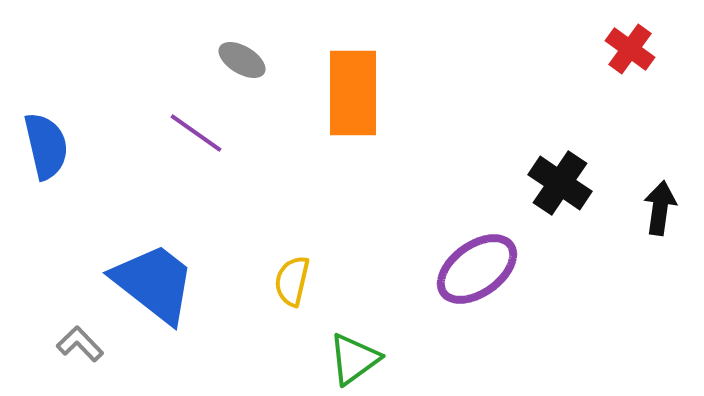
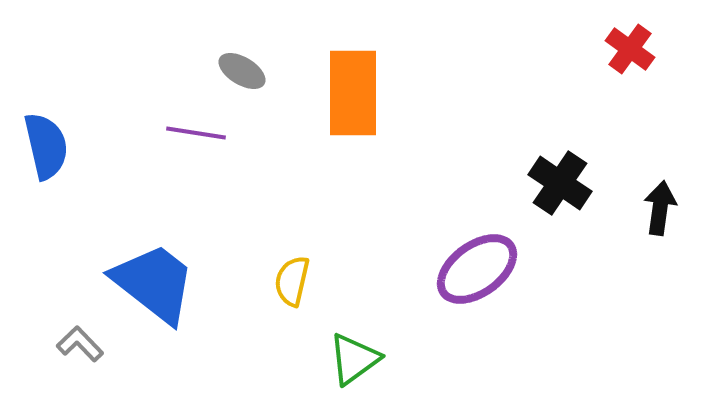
gray ellipse: moved 11 px down
purple line: rotated 26 degrees counterclockwise
